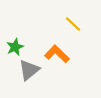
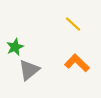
orange L-shape: moved 20 px right, 9 px down
